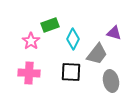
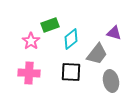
cyan diamond: moved 2 px left; rotated 25 degrees clockwise
